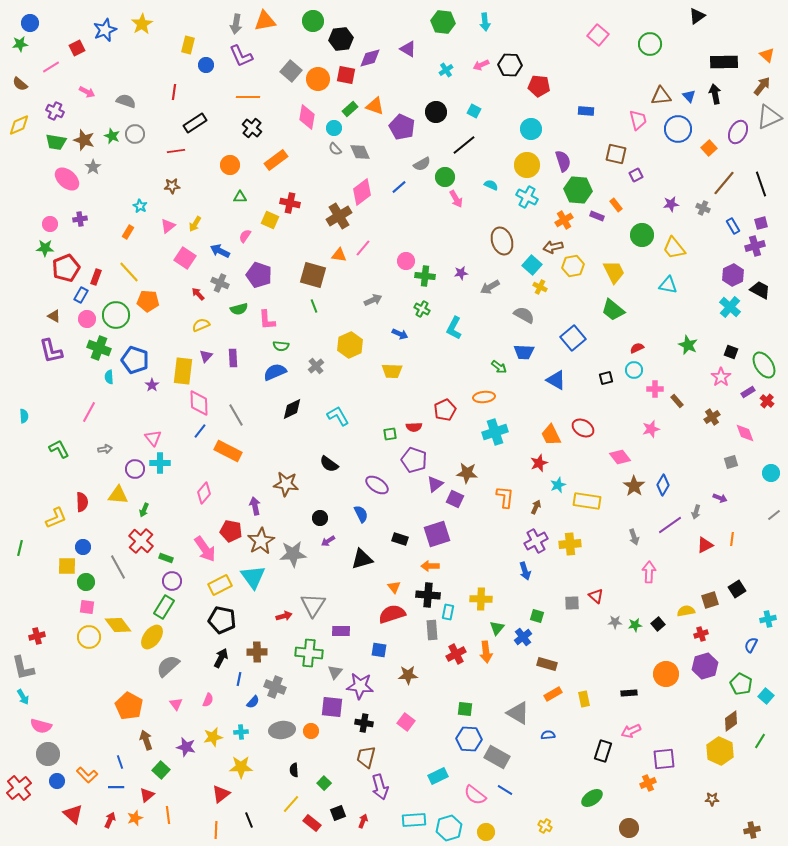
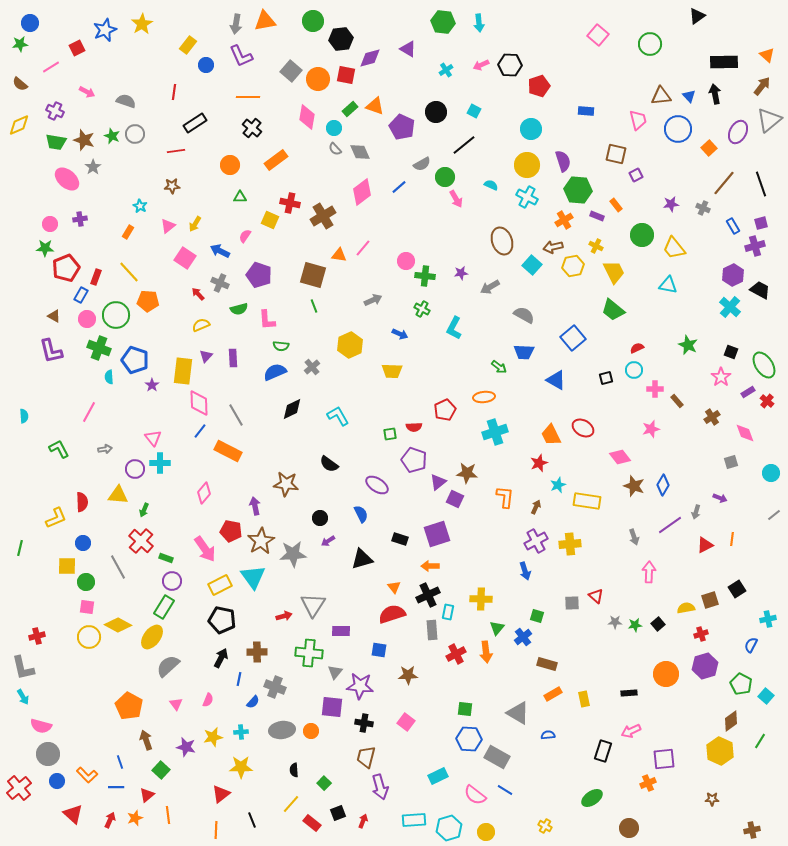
cyan arrow at (485, 22): moved 6 px left, 1 px down
yellow rectangle at (188, 45): rotated 24 degrees clockwise
red pentagon at (539, 86): rotated 25 degrees counterclockwise
gray triangle at (769, 117): moved 3 px down; rotated 16 degrees counterclockwise
brown cross at (339, 216): moved 16 px left
yellow cross at (540, 287): moved 56 px right, 41 px up
gray cross at (316, 366): moved 4 px left, 1 px down
purple triangle at (435, 484): moved 3 px right, 2 px up
brown star at (634, 486): rotated 15 degrees counterclockwise
blue circle at (83, 547): moved 4 px up
black cross at (428, 595): rotated 30 degrees counterclockwise
yellow semicircle at (686, 611): moved 3 px up
yellow diamond at (118, 625): rotated 24 degrees counterclockwise
black line at (249, 820): moved 3 px right
